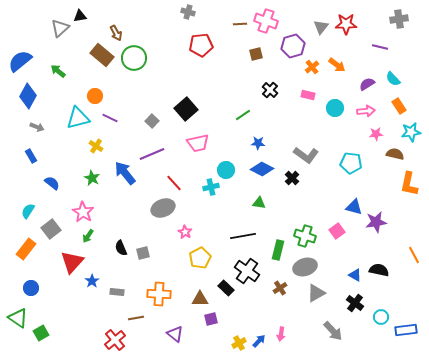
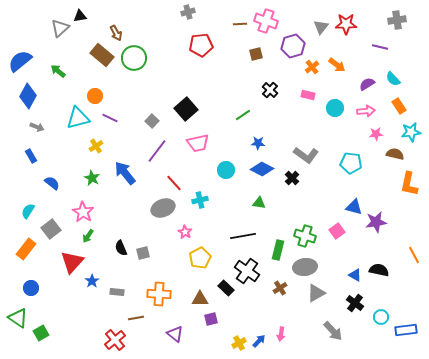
gray cross at (188, 12): rotated 32 degrees counterclockwise
gray cross at (399, 19): moved 2 px left, 1 px down
yellow cross at (96, 146): rotated 24 degrees clockwise
purple line at (152, 154): moved 5 px right, 3 px up; rotated 30 degrees counterclockwise
cyan cross at (211, 187): moved 11 px left, 13 px down
gray ellipse at (305, 267): rotated 10 degrees clockwise
